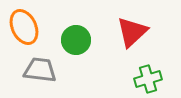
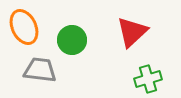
green circle: moved 4 px left
